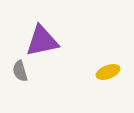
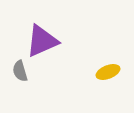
purple triangle: rotated 12 degrees counterclockwise
